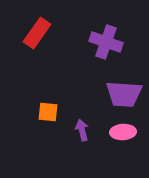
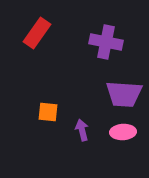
purple cross: rotated 8 degrees counterclockwise
